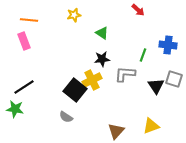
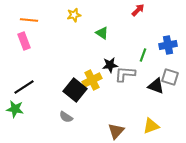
red arrow: rotated 88 degrees counterclockwise
blue cross: rotated 18 degrees counterclockwise
black star: moved 8 px right, 6 px down
gray square: moved 4 px left, 2 px up
black triangle: rotated 36 degrees counterclockwise
